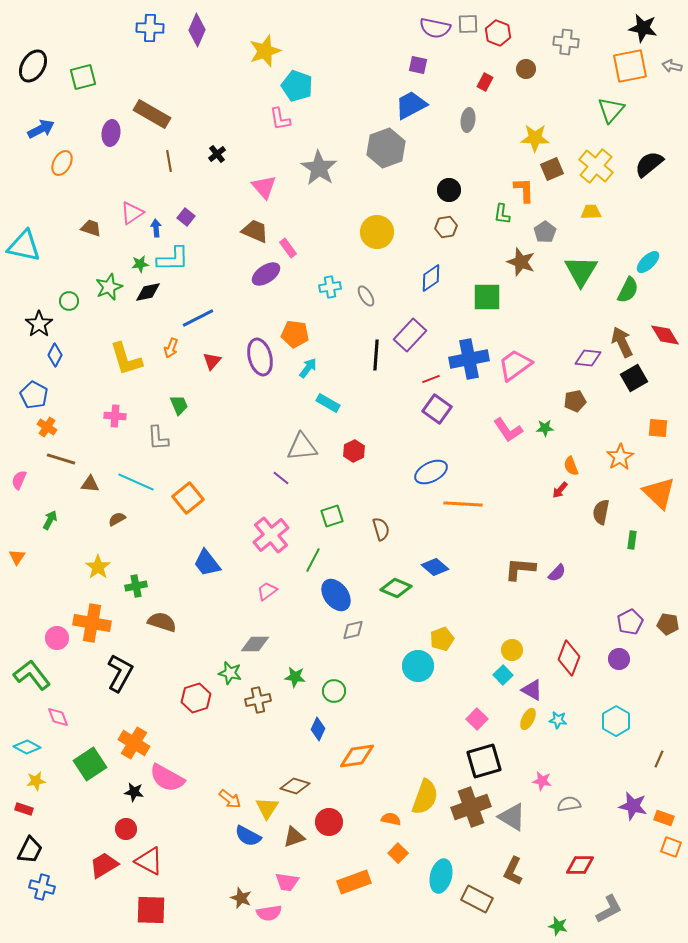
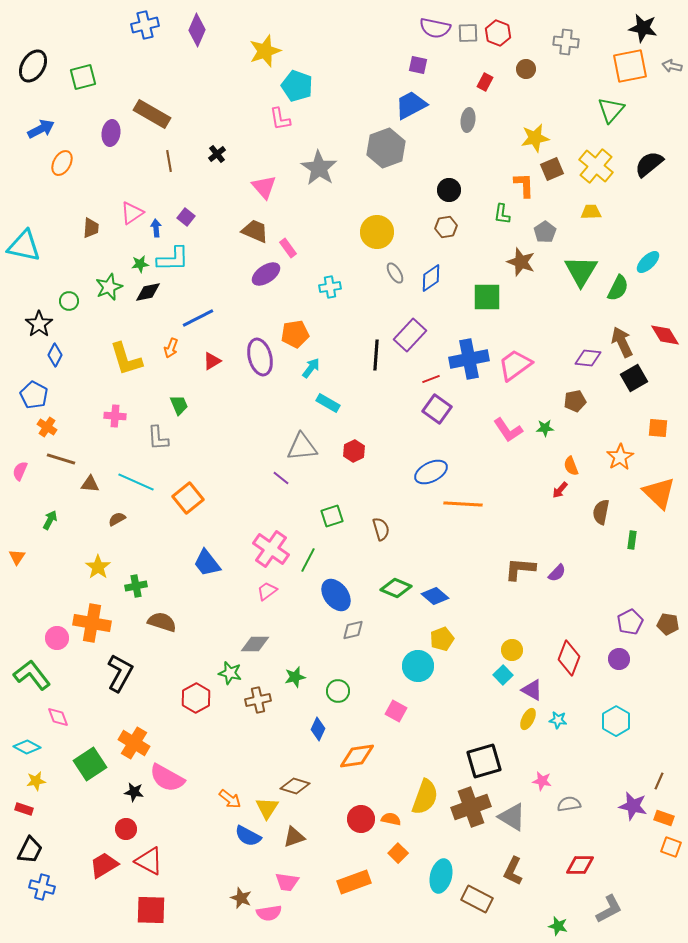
gray square at (468, 24): moved 9 px down
blue cross at (150, 28): moved 5 px left, 3 px up; rotated 16 degrees counterclockwise
yellow star at (535, 138): rotated 12 degrees counterclockwise
orange L-shape at (524, 190): moved 5 px up
brown trapezoid at (91, 228): rotated 75 degrees clockwise
green semicircle at (628, 290): moved 10 px left, 2 px up
gray ellipse at (366, 296): moved 29 px right, 23 px up
orange pentagon at (295, 334): rotated 16 degrees counterclockwise
red triangle at (212, 361): rotated 18 degrees clockwise
cyan arrow at (308, 368): moved 3 px right
pink semicircle at (19, 480): moved 1 px right, 9 px up
pink cross at (271, 535): moved 14 px down; rotated 15 degrees counterclockwise
green line at (313, 560): moved 5 px left
blue diamond at (435, 567): moved 29 px down
green star at (295, 677): rotated 20 degrees counterclockwise
green circle at (334, 691): moved 4 px right
red hexagon at (196, 698): rotated 12 degrees counterclockwise
pink square at (477, 719): moved 81 px left, 8 px up; rotated 15 degrees counterclockwise
brown line at (659, 759): moved 22 px down
red circle at (329, 822): moved 32 px right, 3 px up
